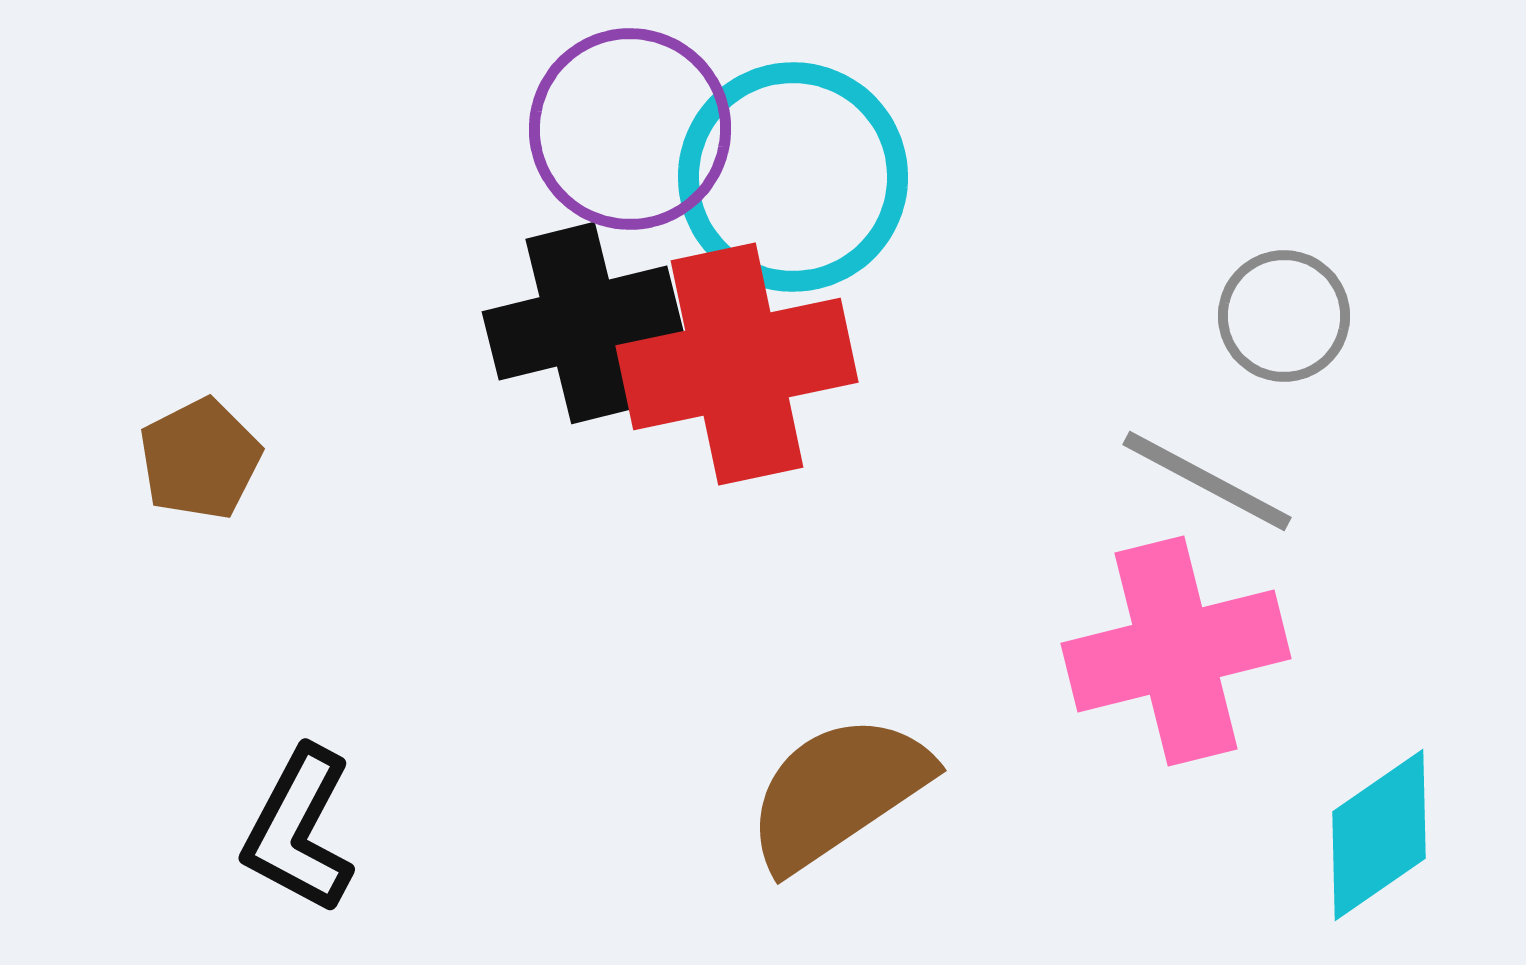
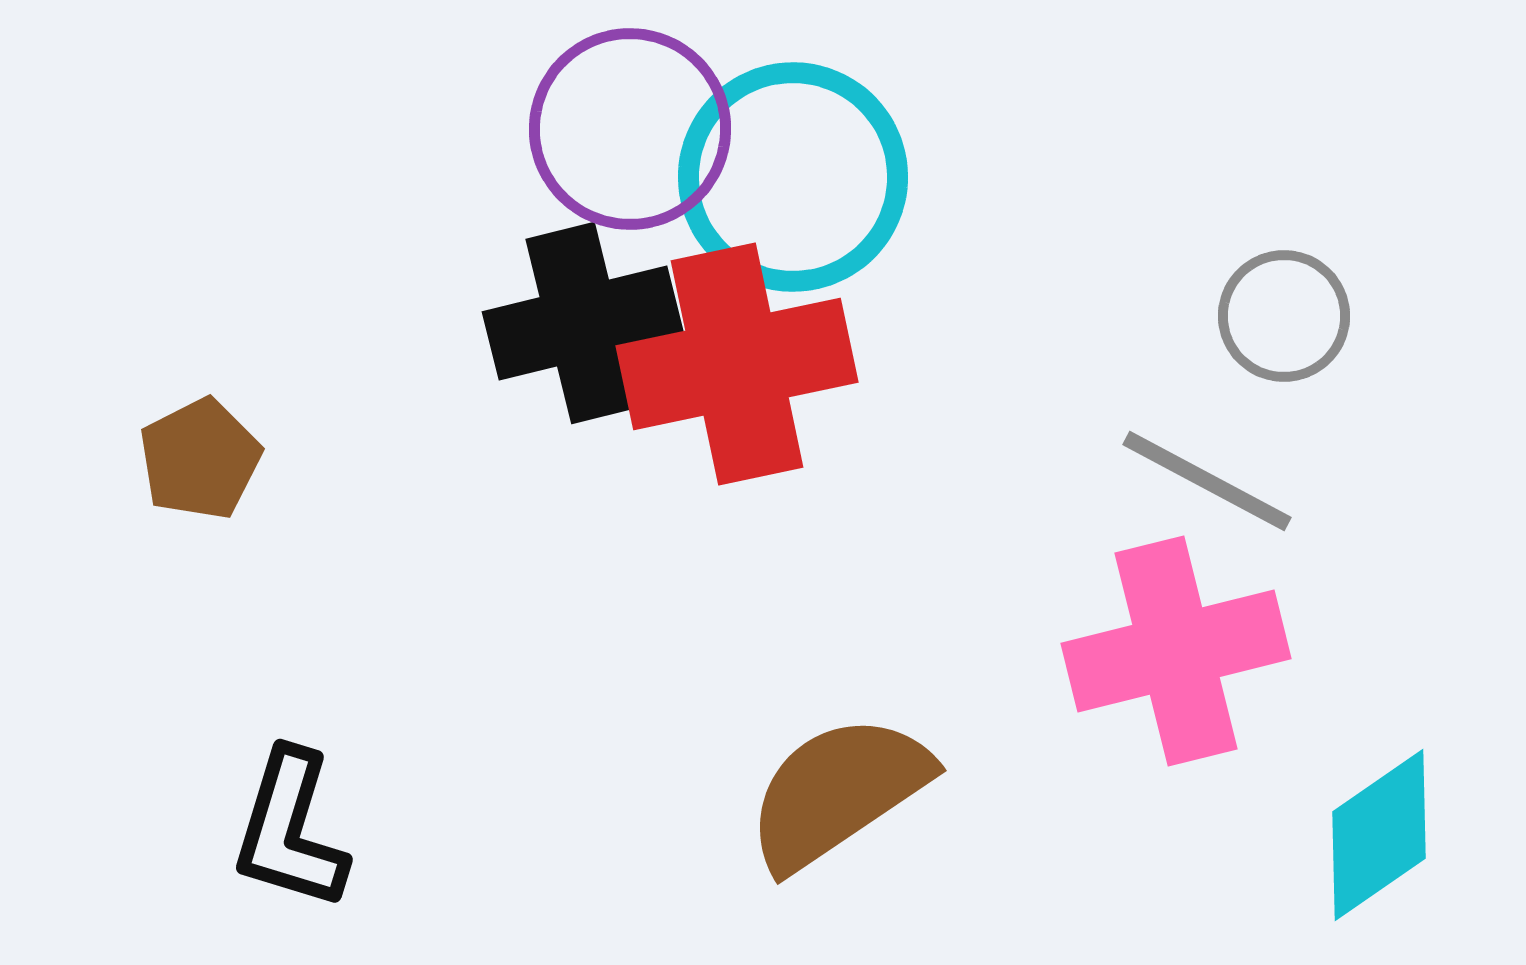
black L-shape: moved 9 px left; rotated 11 degrees counterclockwise
